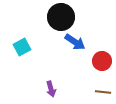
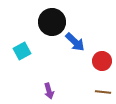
black circle: moved 9 px left, 5 px down
blue arrow: rotated 10 degrees clockwise
cyan square: moved 4 px down
purple arrow: moved 2 px left, 2 px down
